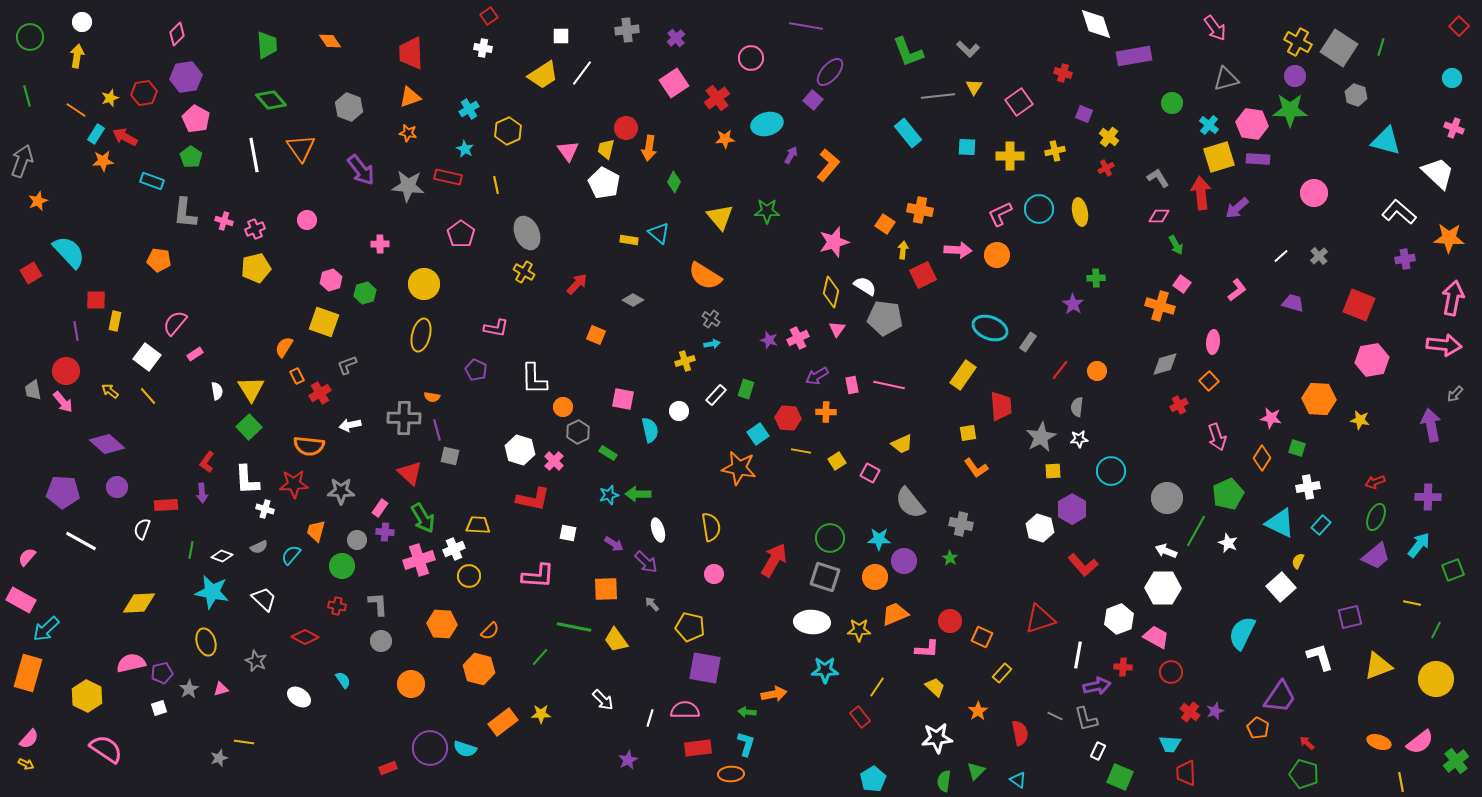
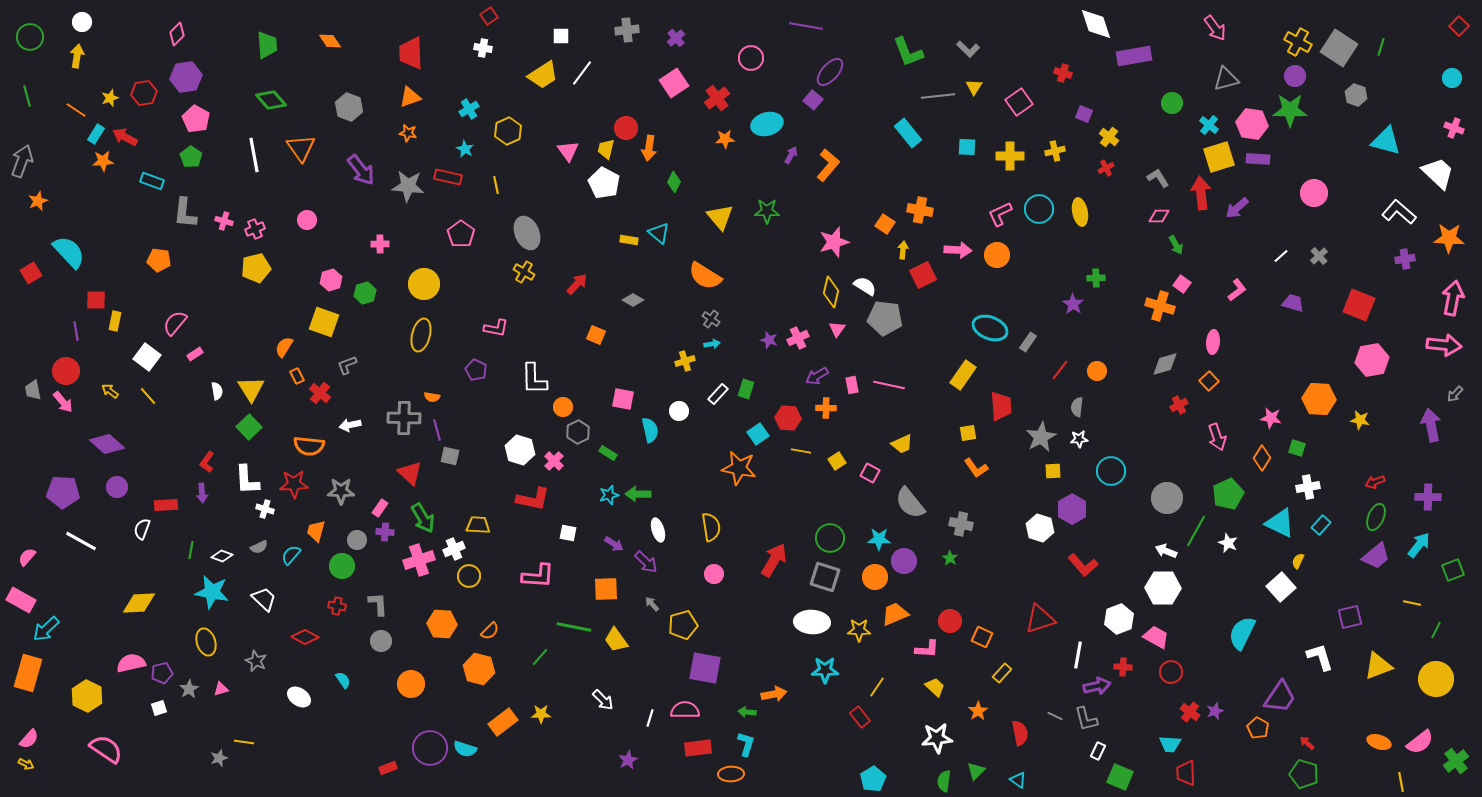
red cross at (320, 393): rotated 20 degrees counterclockwise
white rectangle at (716, 395): moved 2 px right, 1 px up
orange cross at (826, 412): moved 4 px up
yellow pentagon at (690, 627): moved 7 px left, 2 px up; rotated 28 degrees counterclockwise
